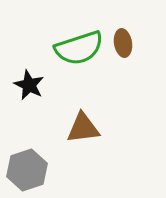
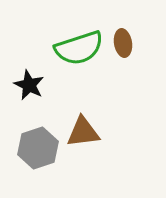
brown triangle: moved 4 px down
gray hexagon: moved 11 px right, 22 px up
